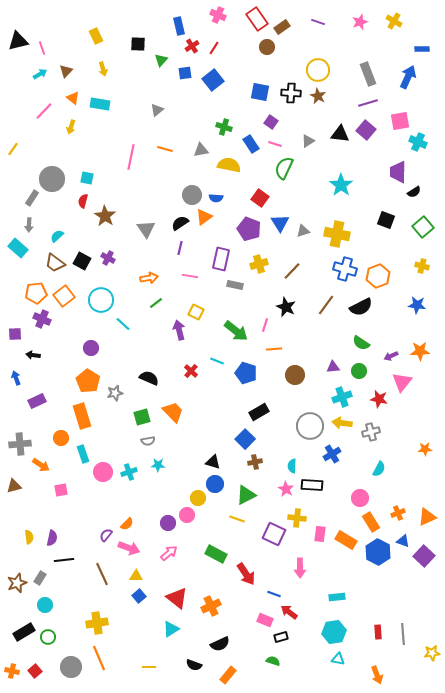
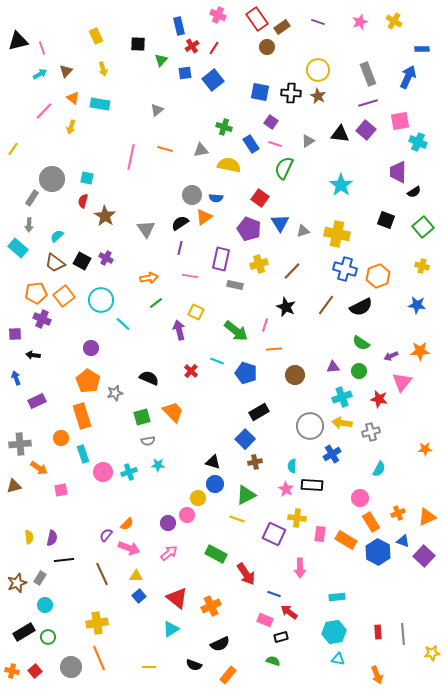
purple cross at (108, 258): moved 2 px left
orange arrow at (41, 465): moved 2 px left, 3 px down
